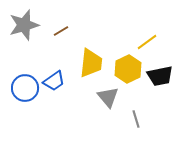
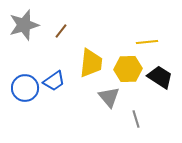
brown line: rotated 21 degrees counterclockwise
yellow line: rotated 30 degrees clockwise
yellow hexagon: rotated 24 degrees clockwise
black trapezoid: moved 1 px down; rotated 136 degrees counterclockwise
gray triangle: moved 1 px right
